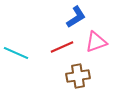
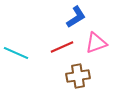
pink triangle: moved 1 px down
